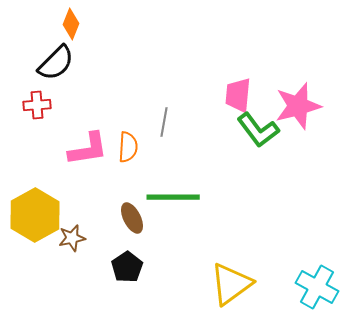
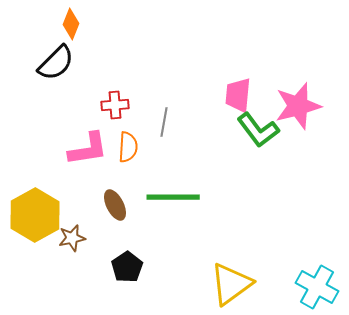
red cross: moved 78 px right
brown ellipse: moved 17 px left, 13 px up
